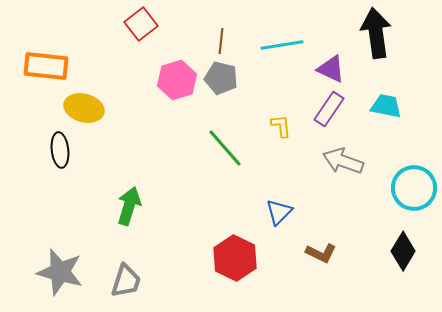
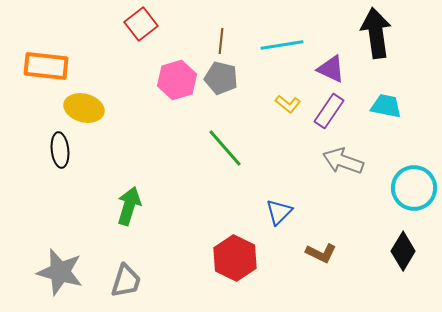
purple rectangle: moved 2 px down
yellow L-shape: moved 7 px right, 22 px up; rotated 135 degrees clockwise
